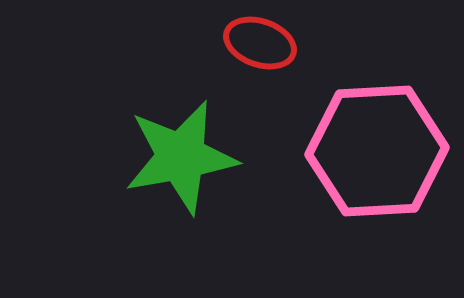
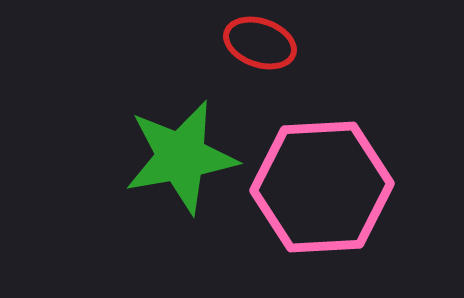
pink hexagon: moved 55 px left, 36 px down
